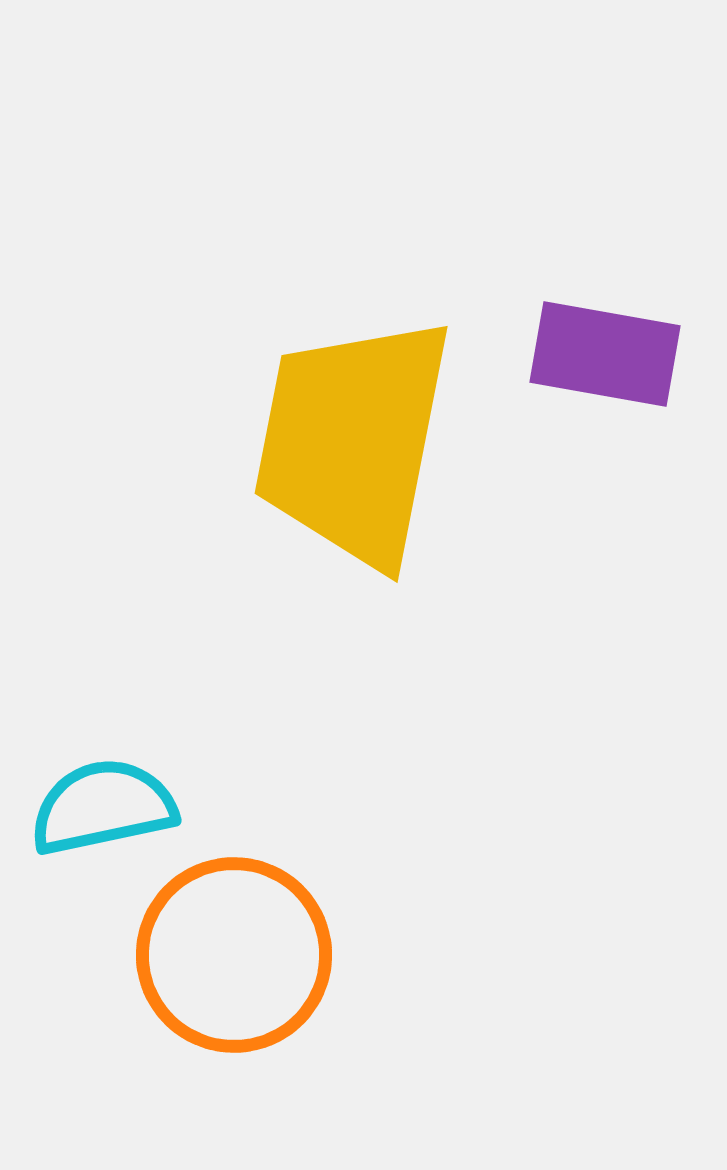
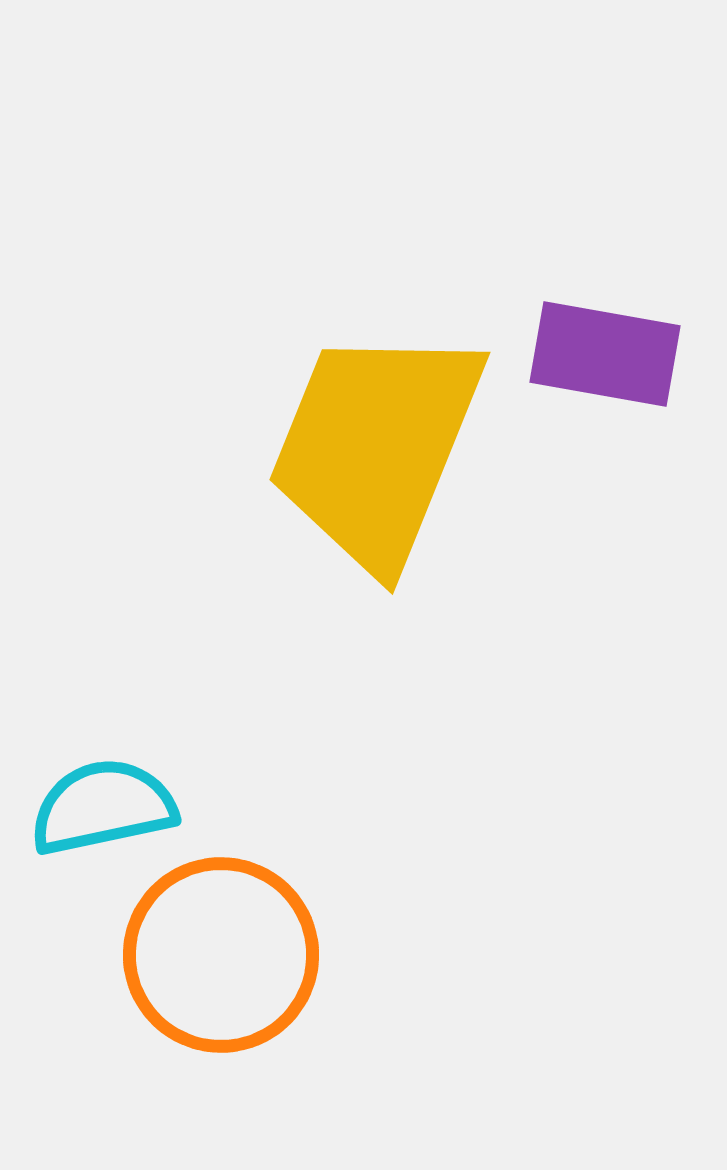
yellow trapezoid: moved 23 px right, 6 px down; rotated 11 degrees clockwise
orange circle: moved 13 px left
